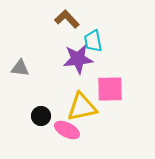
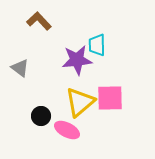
brown L-shape: moved 28 px left, 2 px down
cyan trapezoid: moved 4 px right, 4 px down; rotated 10 degrees clockwise
purple star: moved 1 px left, 1 px down
gray triangle: rotated 30 degrees clockwise
pink square: moved 9 px down
yellow triangle: moved 2 px left, 5 px up; rotated 28 degrees counterclockwise
